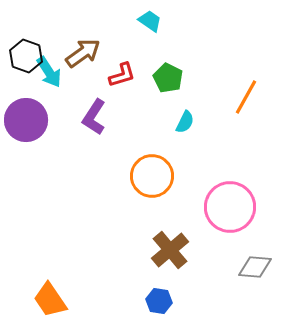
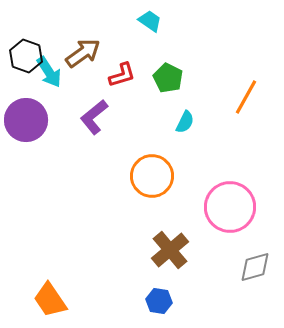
purple L-shape: rotated 18 degrees clockwise
gray diamond: rotated 20 degrees counterclockwise
